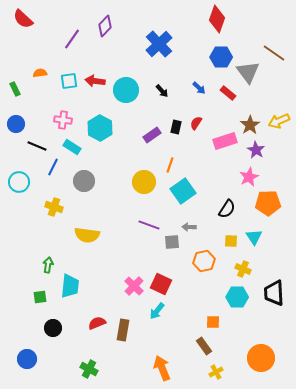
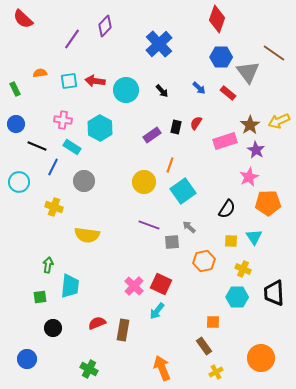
gray arrow at (189, 227): rotated 40 degrees clockwise
